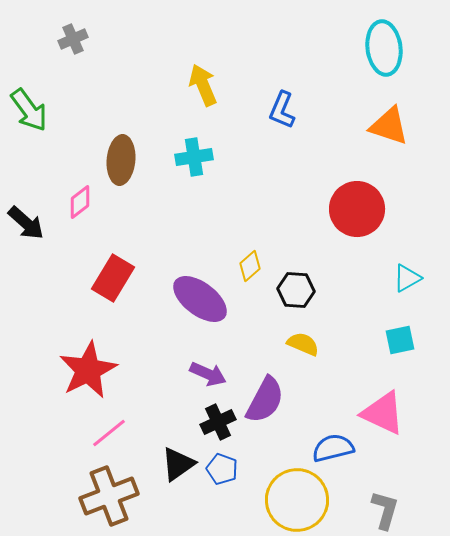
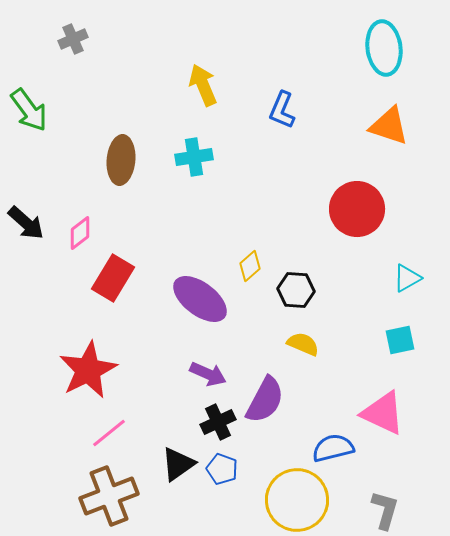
pink diamond: moved 31 px down
